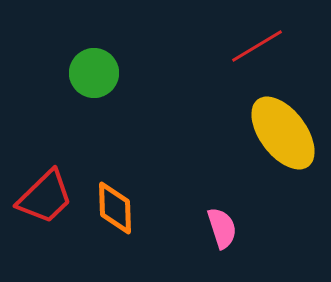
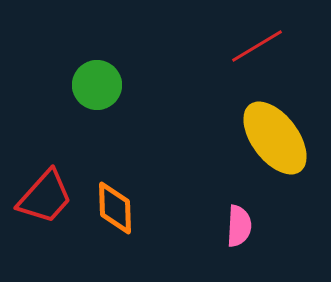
green circle: moved 3 px right, 12 px down
yellow ellipse: moved 8 px left, 5 px down
red trapezoid: rotated 4 degrees counterclockwise
pink semicircle: moved 17 px right, 2 px up; rotated 21 degrees clockwise
